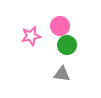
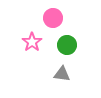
pink circle: moved 7 px left, 8 px up
pink star: moved 1 px right, 6 px down; rotated 24 degrees counterclockwise
